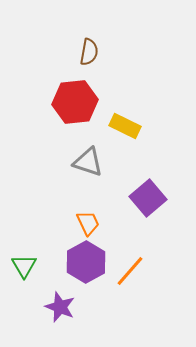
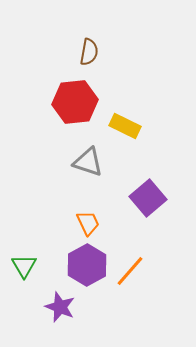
purple hexagon: moved 1 px right, 3 px down
